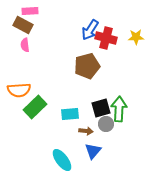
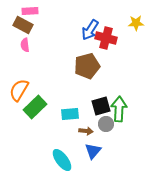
yellow star: moved 14 px up
orange semicircle: rotated 125 degrees clockwise
black square: moved 2 px up
